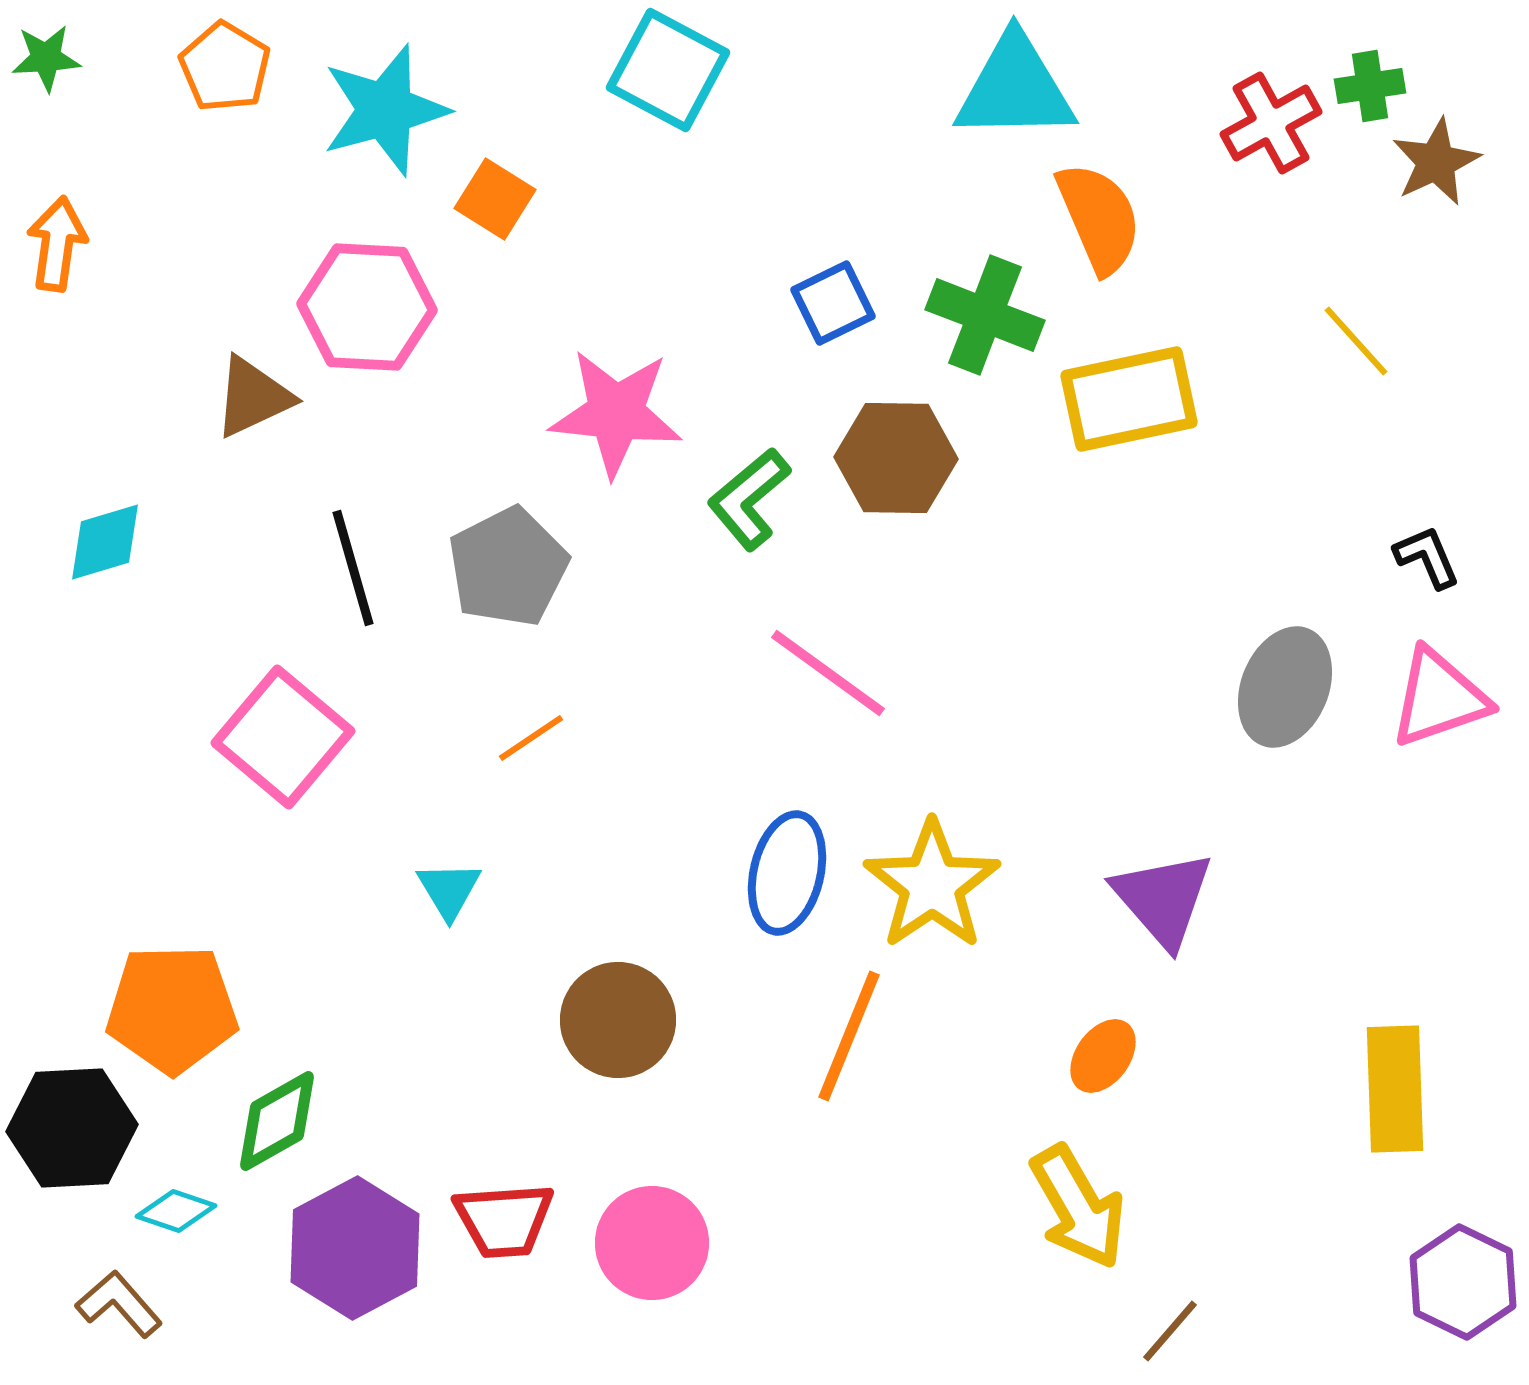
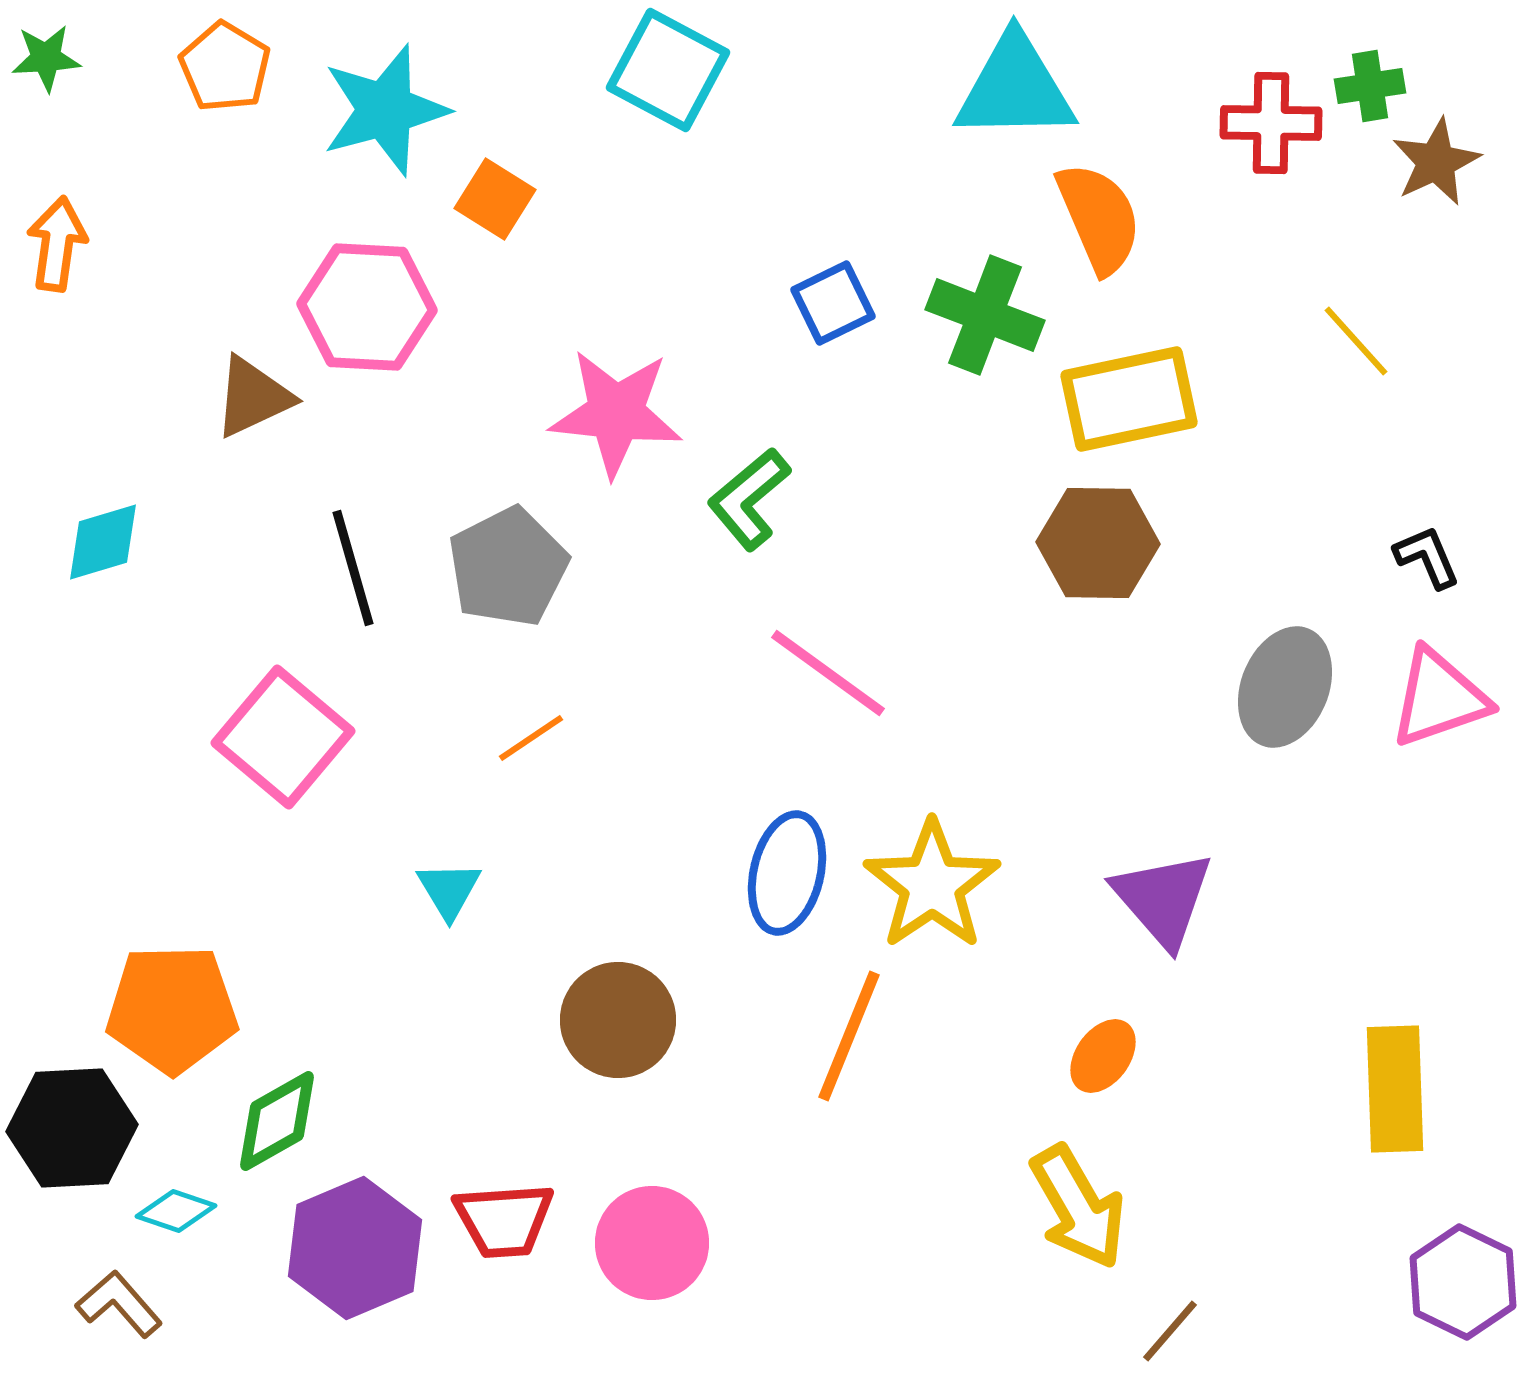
red cross at (1271, 123): rotated 30 degrees clockwise
brown hexagon at (896, 458): moved 202 px right, 85 px down
cyan diamond at (105, 542): moved 2 px left
purple hexagon at (355, 1248): rotated 5 degrees clockwise
